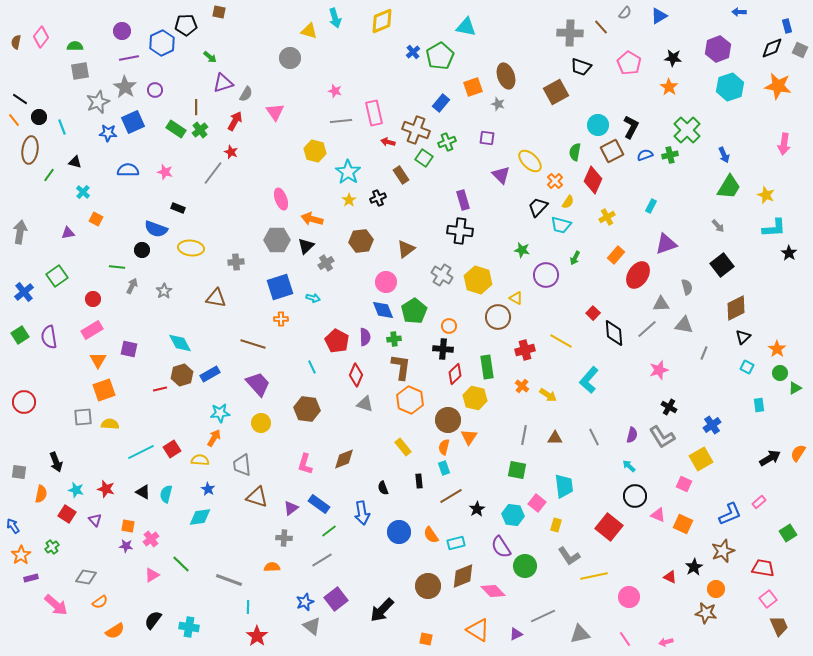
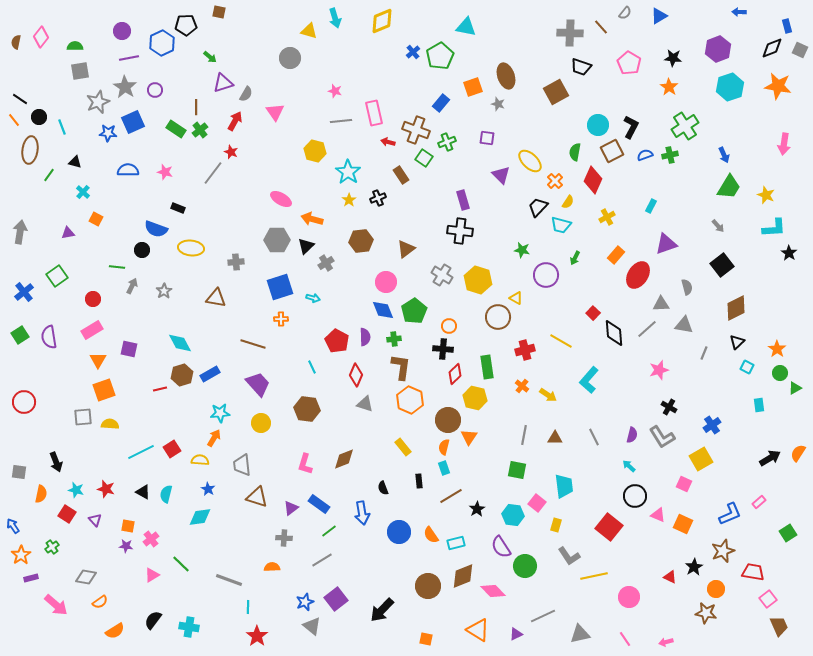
green cross at (687, 130): moved 2 px left, 4 px up; rotated 12 degrees clockwise
pink ellipse at (281, 199): rotated 40 degrees counterclockwise
black triangle at (743, 337): moved 6 px left, 5 px down
red trapezoid at (763, 568): moved 10 px left, 4 px down
